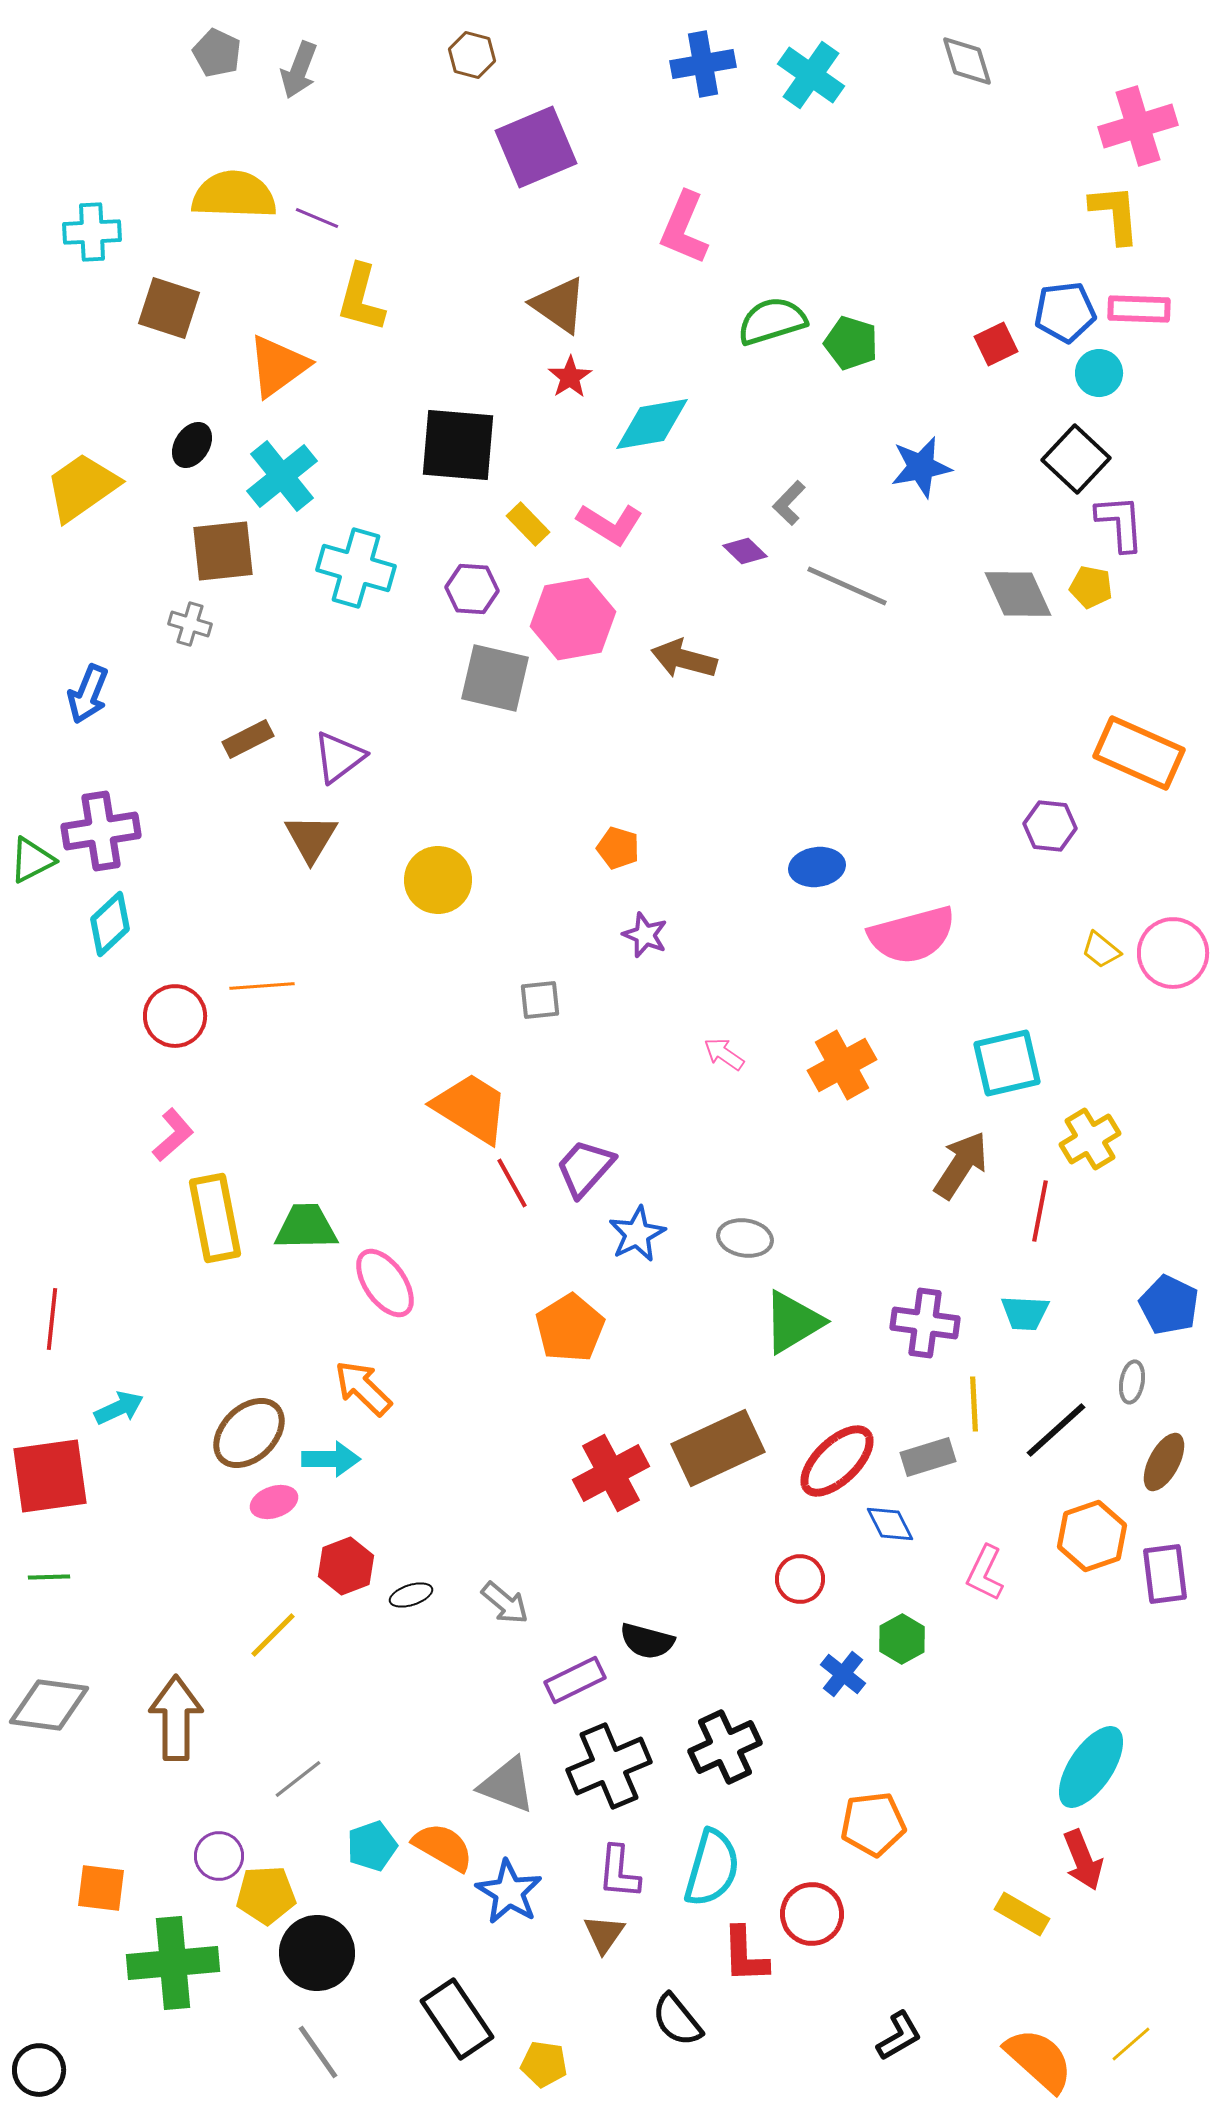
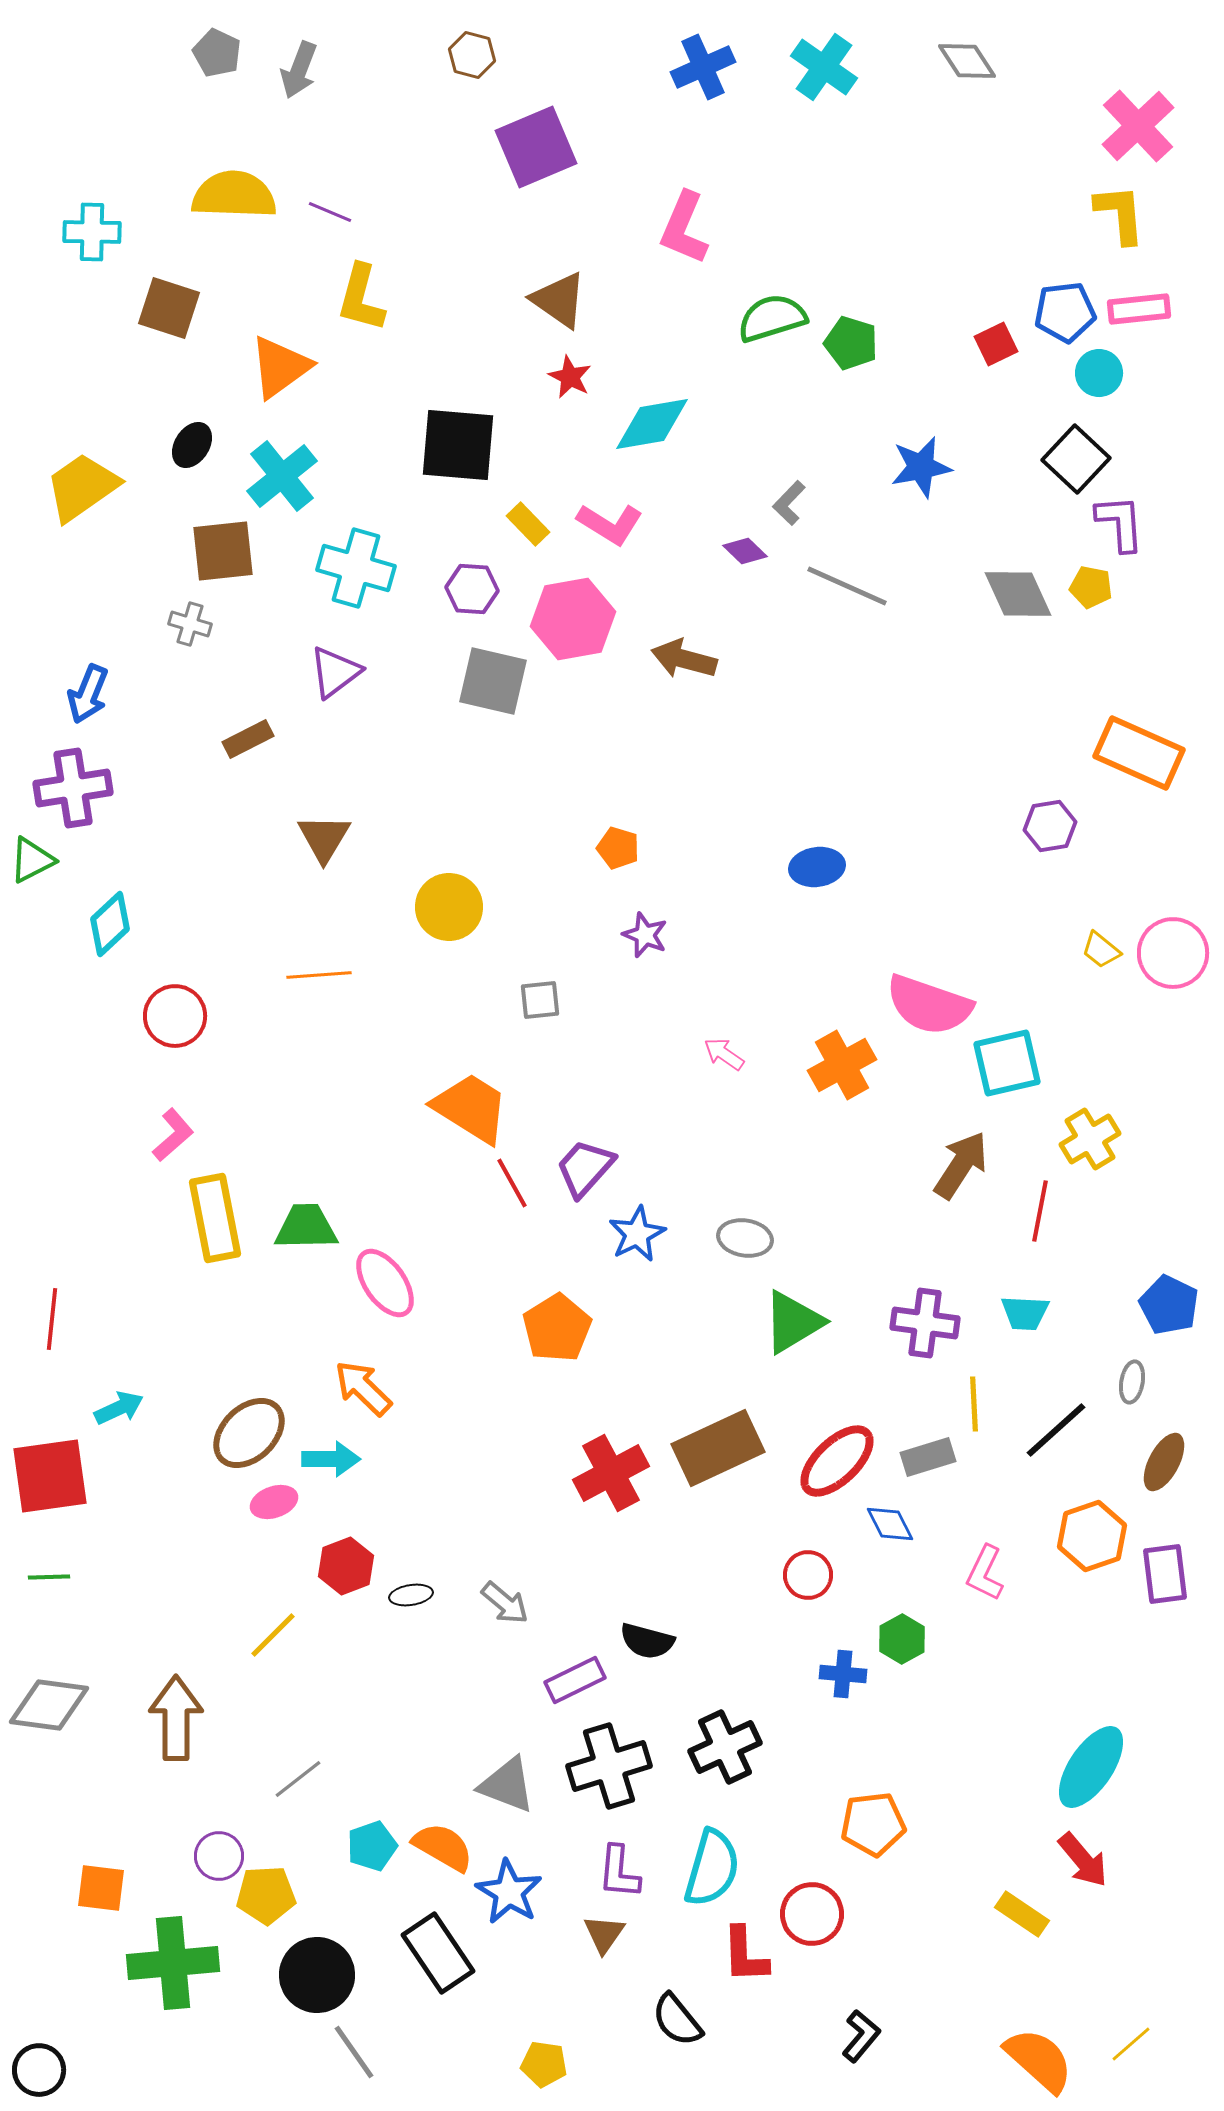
gray diamond at (967, 61): rotated 16 degrees counterclockwise
blue cross at (703, 64): moved 3 px down; rotated 14 degrees counterclockwise
cyan cross at (811, 75): moved 13 px right, 8 px up
pink cross at (1138, 126): rotated 26 degrees counterclockwise
yellow L-shape at (1115, 214): moved 5 px right
purple line at (317, 218): moved 13 px right, 6 px up
cyan cross at (92, 232): rotated 4 degrees clockwise
brown triangle at (559, 305): moved 5 px up
pink rectangle at (1139, 309): rotated 8 degrees counterclockwise
green semicircle at (772, 321): moved 3 px up
orange triangle at (278, 366): moved 2 px right, 1 px down
red star at (570, 377): rotated 12 degrees counterclockwise
gray square at (495, 678): moved 2 px left, 3 px down
purple triangle at (339, 757): moved 4 px left, 85 px up
purple hexagon at (1050, 826): rotated 15 degrees counterclockwise
purple cross at (101, 831): moved 28 px left, 43 px up
brown triangle at (311, 838): moved 13 px right
yellow circle at (438, 880): moved 11 px right, 27 px down
pink semicircle at (912, 935): moved 17 px right, 70 px down; rotated 34 degrees clockwise
orange line at (262, 986): moved 57 px right, 11 px up
orange pentagon at (570, 1328): moved 13 px left
red circle at (800, 1579): moved 8 px right, 4 px up
black ellipse at (411, 1595): rotated 9 degrees clockwise
blue cross at (843, 1674): rotated 33 degrees counterclockwise
black cross at (609, 1766): rotated 6 degrees clockwise
red arrow at (1083, 1860): rotated 18 degrees counterclockwise
yellow rectangle at (1022, 1914): rotated 4 degrees clockwise
black circle at (317, 1953): moved 22 px down
black rectangle at (457, 2019): moved 19 px left, 66 px up
black L-shape at (899, 2036): moved 38 px left; rotated 20 degrees counterclockwise
gray line at (318, 2052): moved 36 px right
